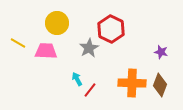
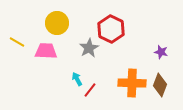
yellow line: moved 1 px left, 1 px up
